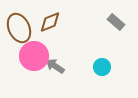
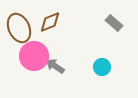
gray rectangle: moved 2 px left, 1 px down
